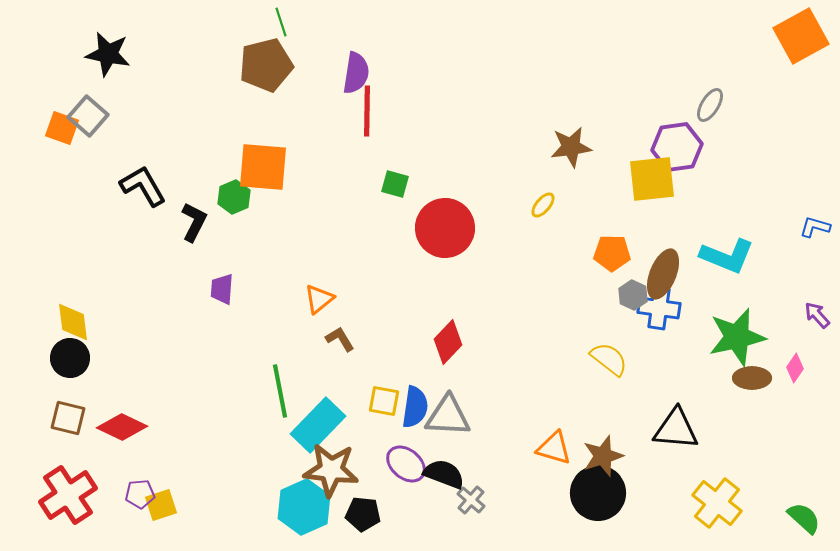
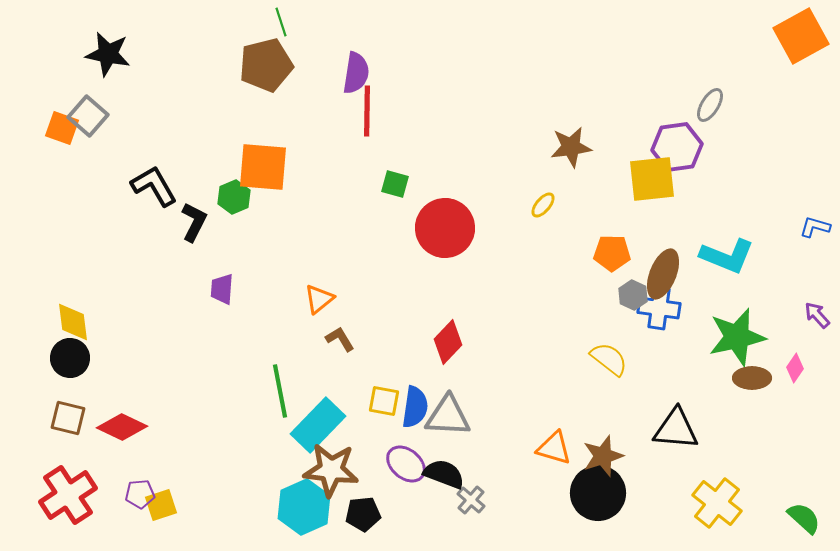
black L-shape at (143, 186): moved 11 px right
black pentagon at (363, 514): rotated 12 degrees counterclockwise
